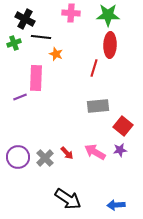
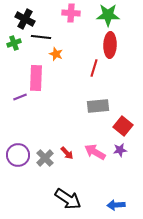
purple circle: moved 2 px up
